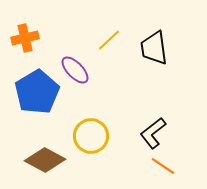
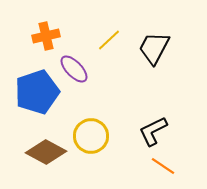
orange cross: moved 21 px right, 2 px up
black trapezoid: rotated 36 degrees clockwise
purple ellipse: moved 1 px left, 1 px up
blue pentagon: rotated 12 degrees clockwise
black L-shape: moved 2 px up; rotated 12 degrees clockwise
brown diamond: moved 1 px right, 8 px up
